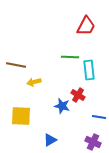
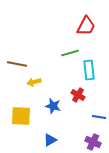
green line: moved 4 px up; rotated 18 degrees counterclockwise
brown line: moved 1 px right, 1 px up
blue star: moved 9 px left
